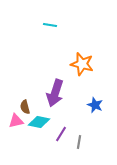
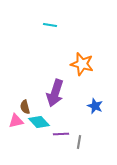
blue star: moved 1 px down
cyan diamond: rotated 35 degrees clockwise
purple line: rotated 56 degrees clockwise
